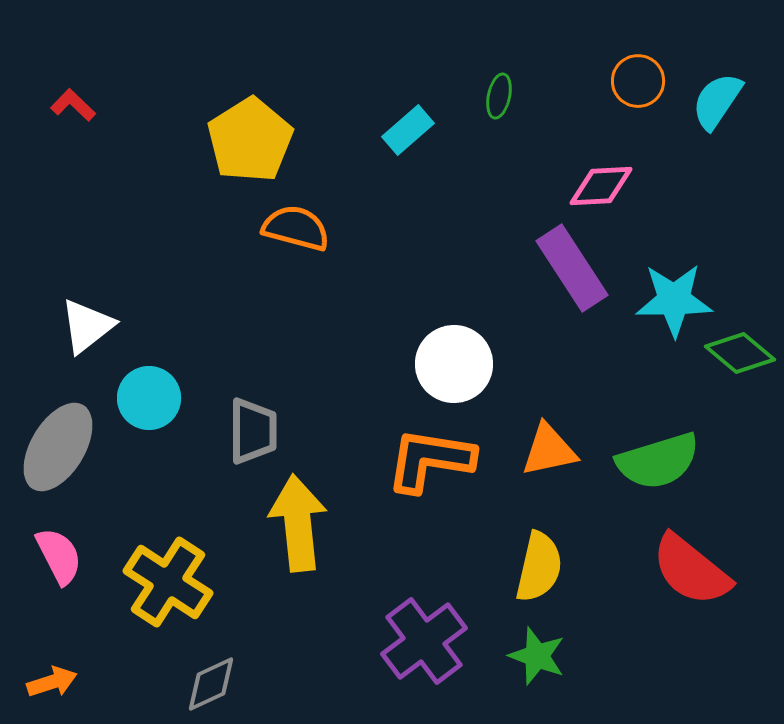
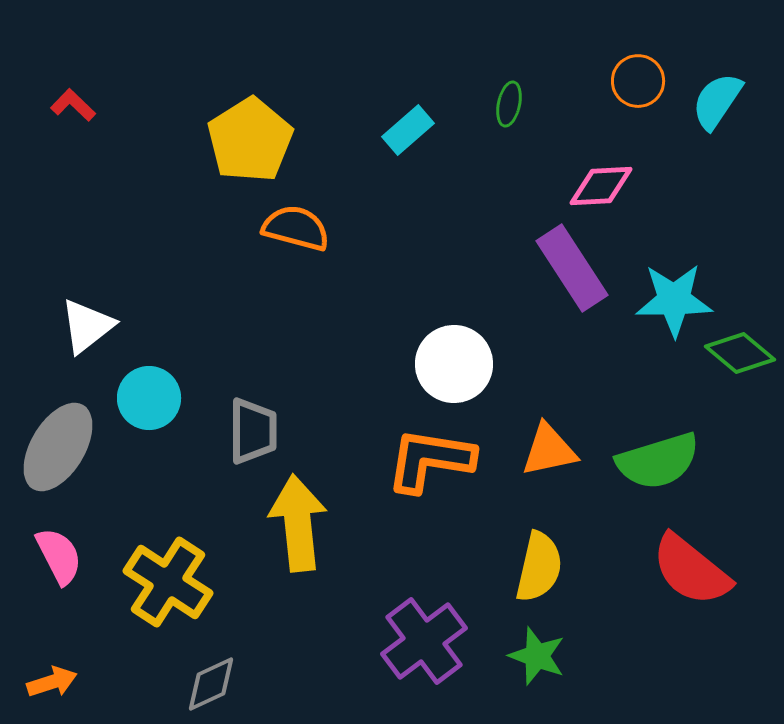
green ellipse: moved 10 px right, 8 px down
